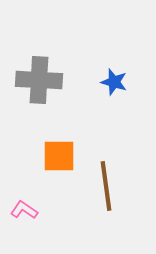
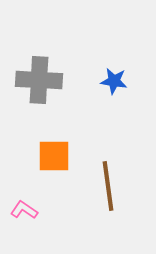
blue star: moved 1 px up; rotated 8 degrees counterclockwise
orange square: moved 5 px left
brown line: moved 2 px right
